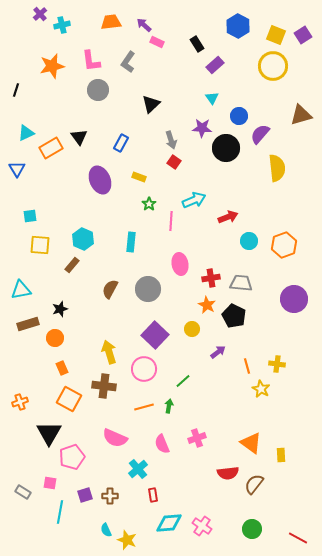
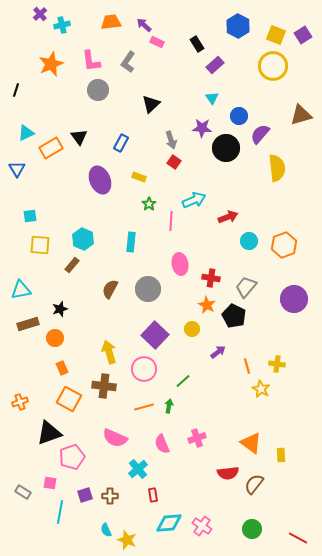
orange star at (52, 66): moved 1 px left, 2 px up; rotated 10 degrees counterclockwise
red cross at (211, 278): rotated 18 degrees clockwise
gray trapezoid at (241, 283): moved 5 px right, 4 px down; rotated 55 degrees counterclockwise
black triangle at (49, 433): rotated 40 degrees clockwise
